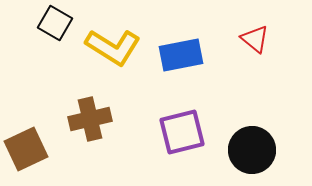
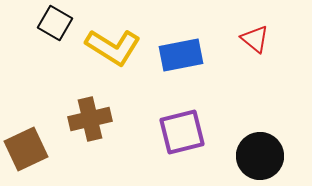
black circle: moved 8 px right, 6 px down
